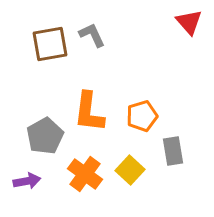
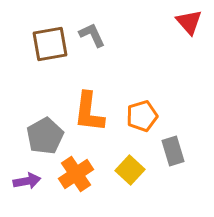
gray rectangle: rotated 8 degrees counterclockwise
orange cross: moved 9 px left; rotated 20 degrees clockwise
